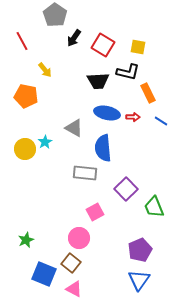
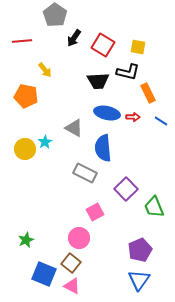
red line: rotated 66 degrees counterclockwise
gray rectangle: rotated 20 degrees clockwise
pink triangle: moved 2 px left, 3 px up
